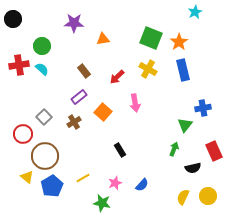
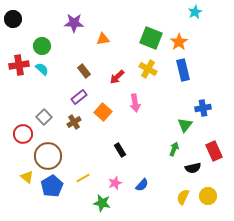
brown circle: moved 3 px right
